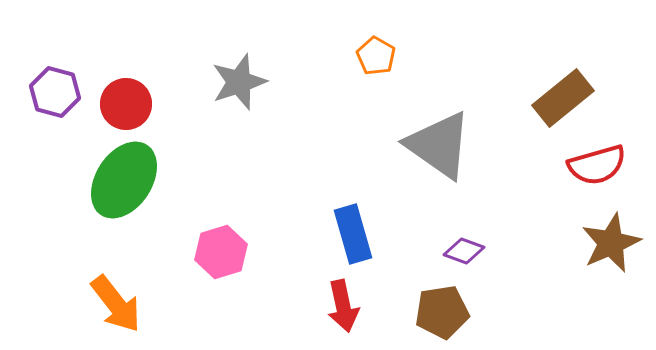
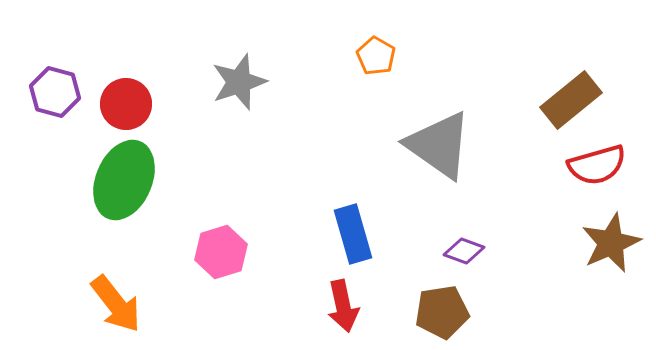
brown rectangle: moved 8 px right, 2 px down
green ellipse: rotated 10 degrees counterclockwise
